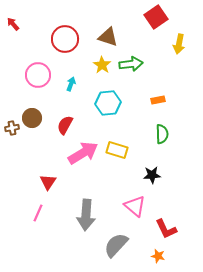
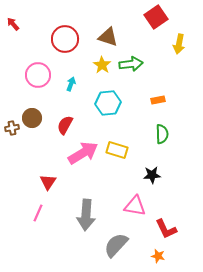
pink triangle: rotated 30 degrees counterclockwise
